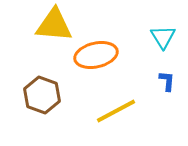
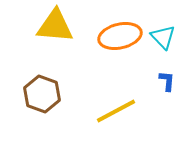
yellow triangle: moved 1 px right, 1 px down
cyan triangle: rotated 12 degrees counterclockwise
orange ellipse: moved 24 px right, 19 px up
brown hexagon: moved 1 px up
